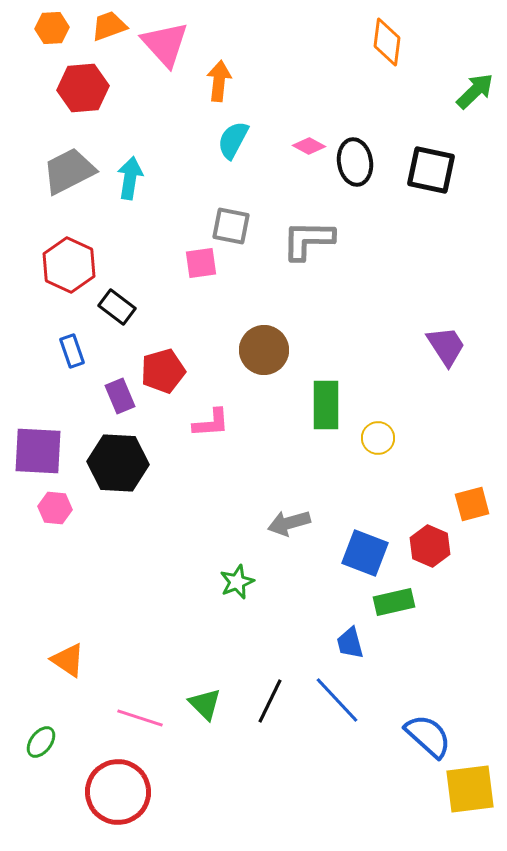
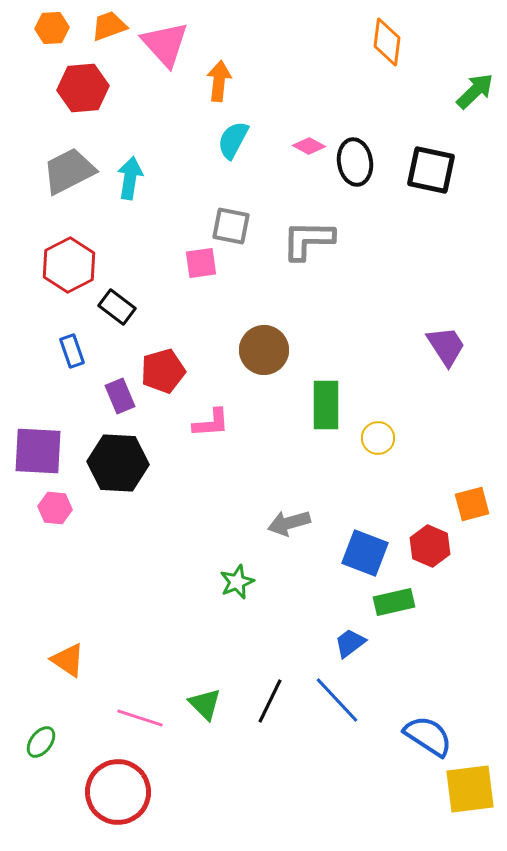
red hexagon at (69, 265): rotated 8 degrees clockwise
blue trapezoid at (350, 643): rotated 68 degrees clockwise
blue semicircle at (428, 736): rotated 9 degrees counterclockwise
